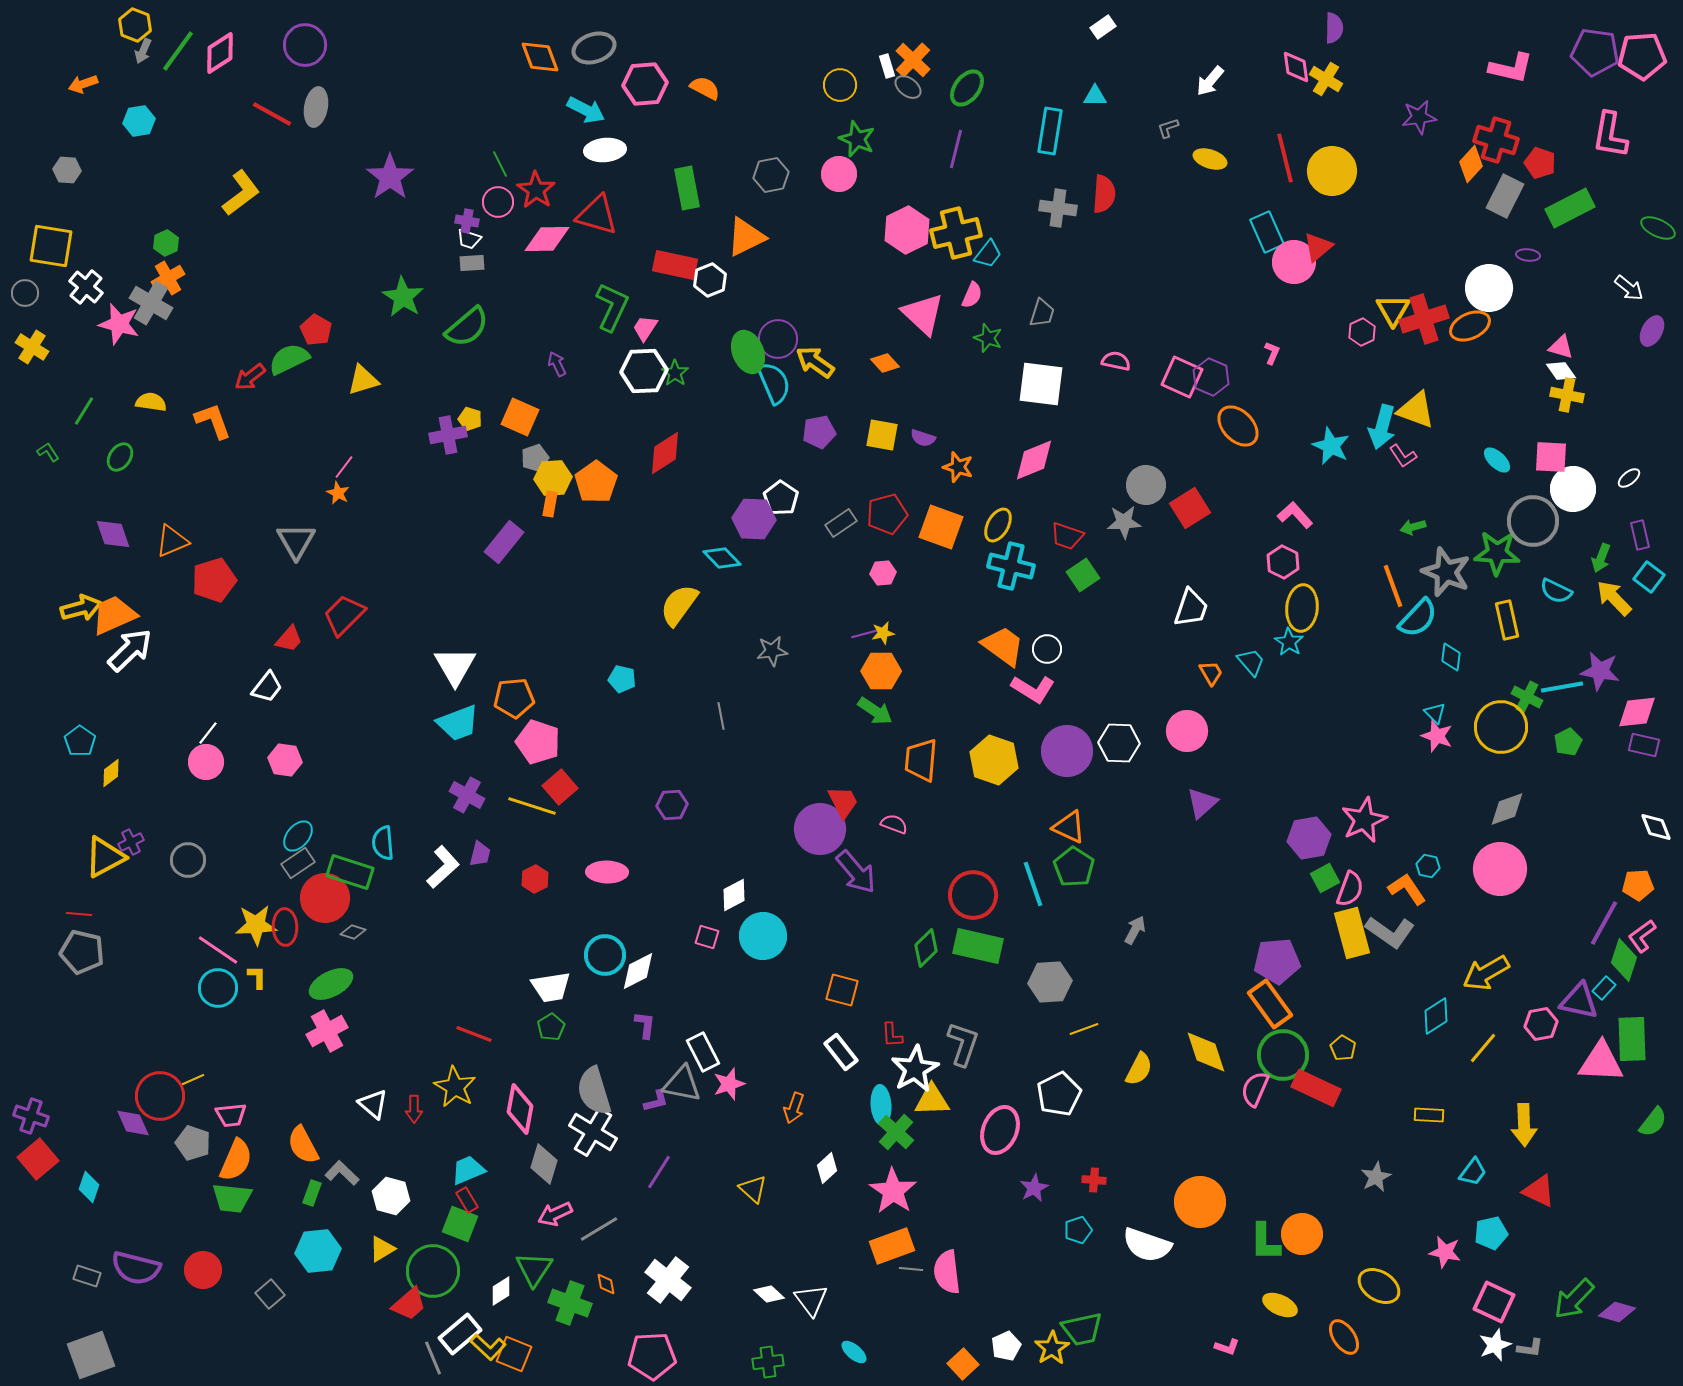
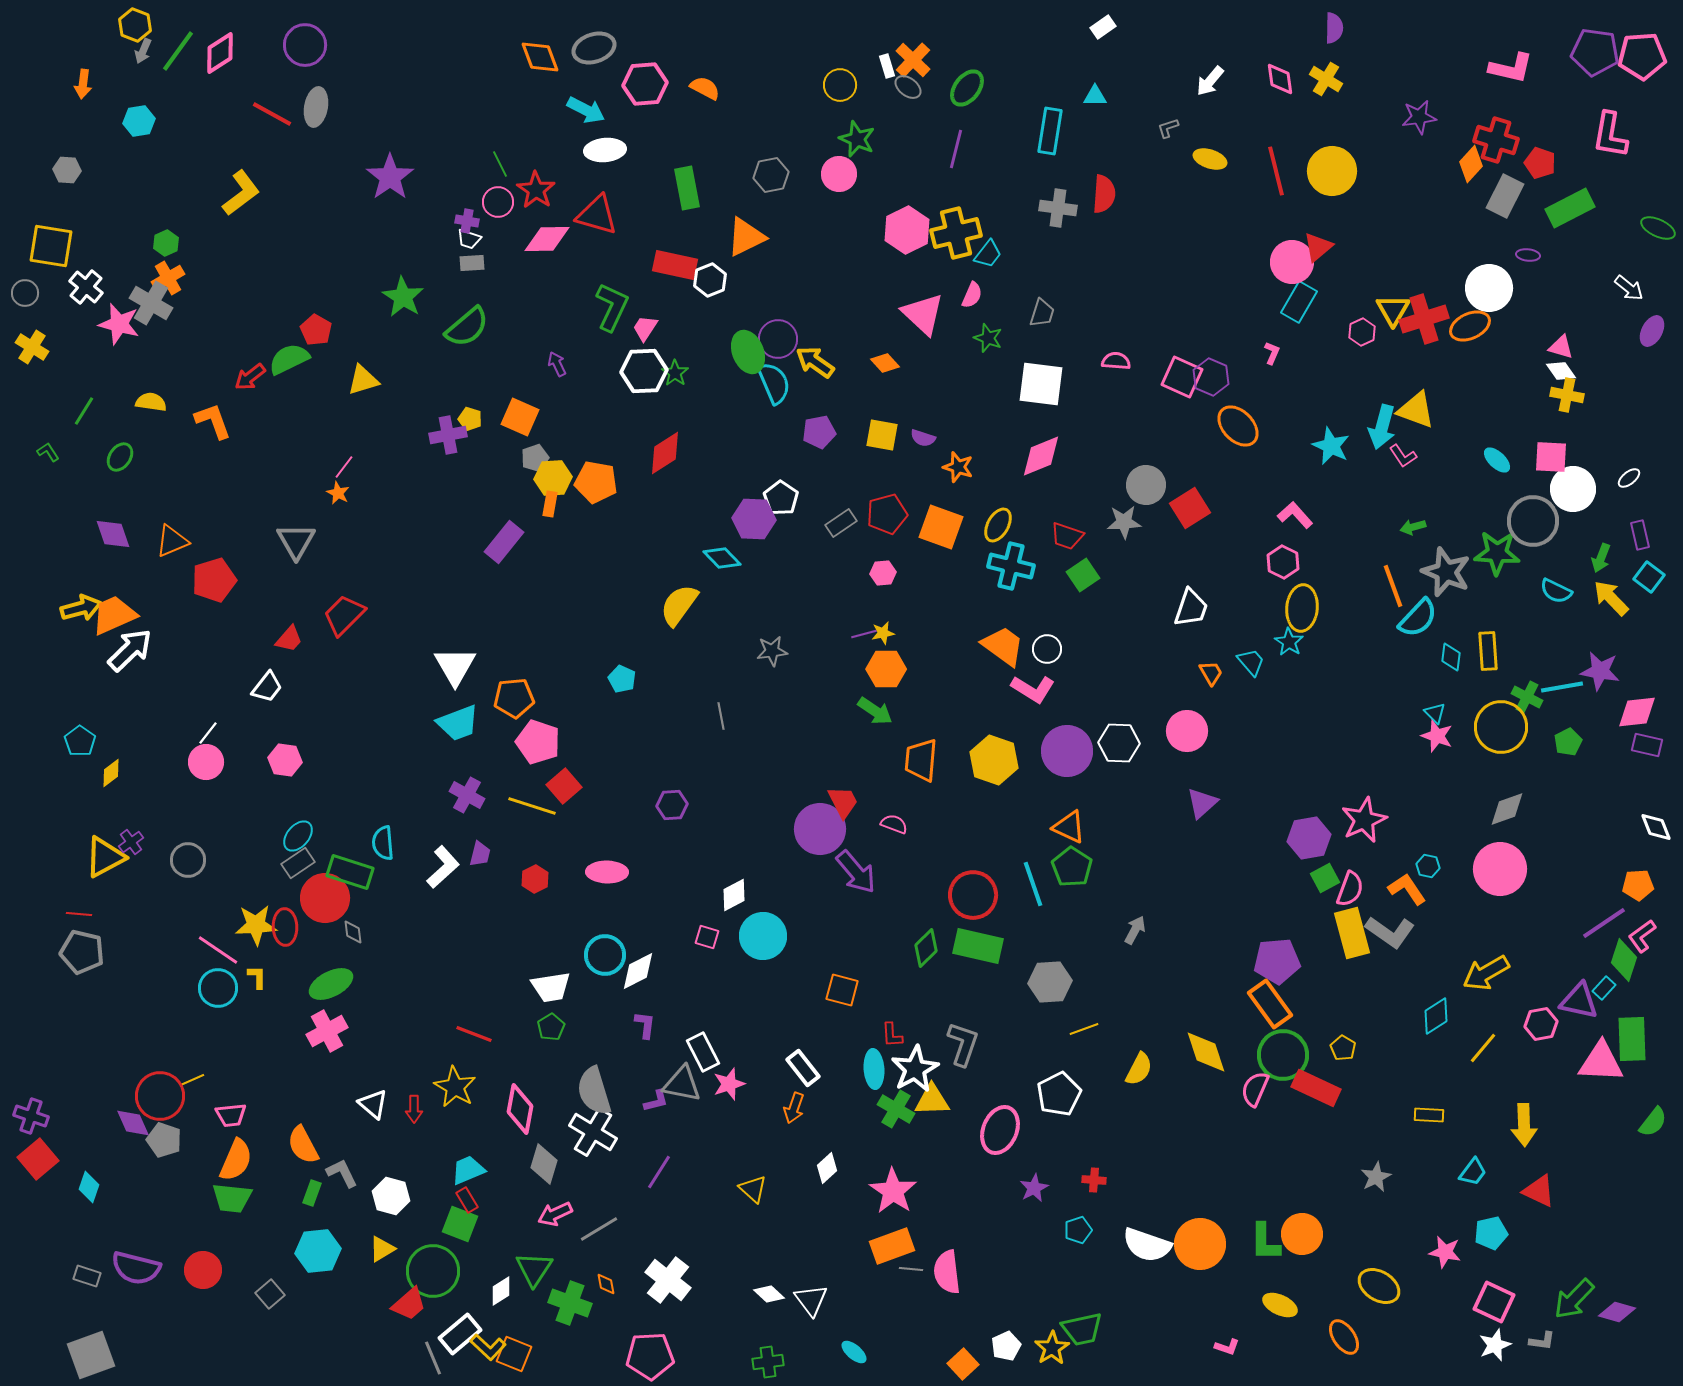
pink diamond at (1296, 67): moved 16 px left, 12 px down
orange arrow at (83, 84): rotated 64 degrees counterclockwise
red line at (1285, 158): moved 9 px left, 13 px down
cyan rectangle at (1267, 232): moved 32 px right, 70 px down; rotated 54 degrees clockwise
pink circle at (1294, 262): moved 2 px left
pink semicircle at (1116, 361): rotated 8 degrees counterclockwise
pink diamond at (1034, 460): moved 7 px right, 4 px up
orange pentagon at (596, 482): rotated 27 degrees counterclockwise
yellow arrow at (1614, 598): moved 3 px left
yellow rectangle at (1507, 620): moved 19 px left, 31 px down; rotated 9 degrees clockwise
orange hexagon at (881, 671): moved 5 px right, 2 px up
cyan pentagon at (622, 679): rotated 12 degrees clockwise
purple rectangle at (1644, 745): moved 3 px right
red square at (560, 787): moved 4 px right, 1 px up
purple cross at (131, 842): rotated 10 degrees counterclockwise
green pentagon at (1074, 867): moved 2 px left
purple line at (1604, 923): rotated 27 degrees clockwise
gray diamond at (353, 932): rotated 65 degrees clockwise
white rectangle at (841, 1052): moved 38 px left, 16 px down
cyan ellipse at (881, 1105): moved 7 px left, 36 px up
green cross at (896, 1132): moved 23 px up; rotated 12 degrees counterclockwise
gray pentagon at (193, 1143): moved 29 px left, 3 px up
gray L-shape at (342, 1173): rotated 20 degrees clockwise
orange circle at (1200, 1202): moved 42 px down
gray L-shape at (1530, 1348): moved 12 px right, 7 px up
pink pentagon at (652, 1356): moved 2 px left
